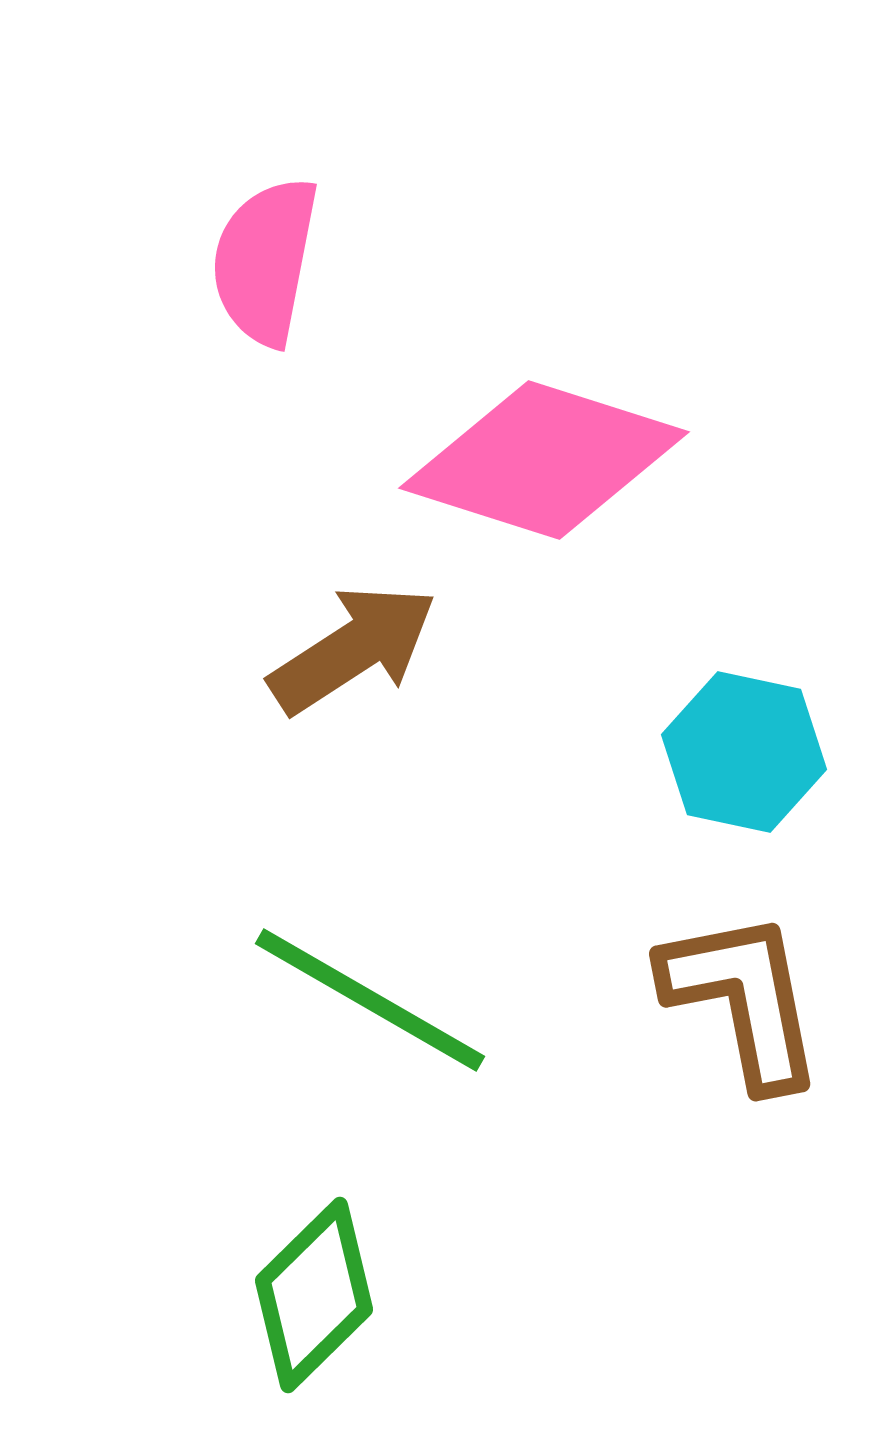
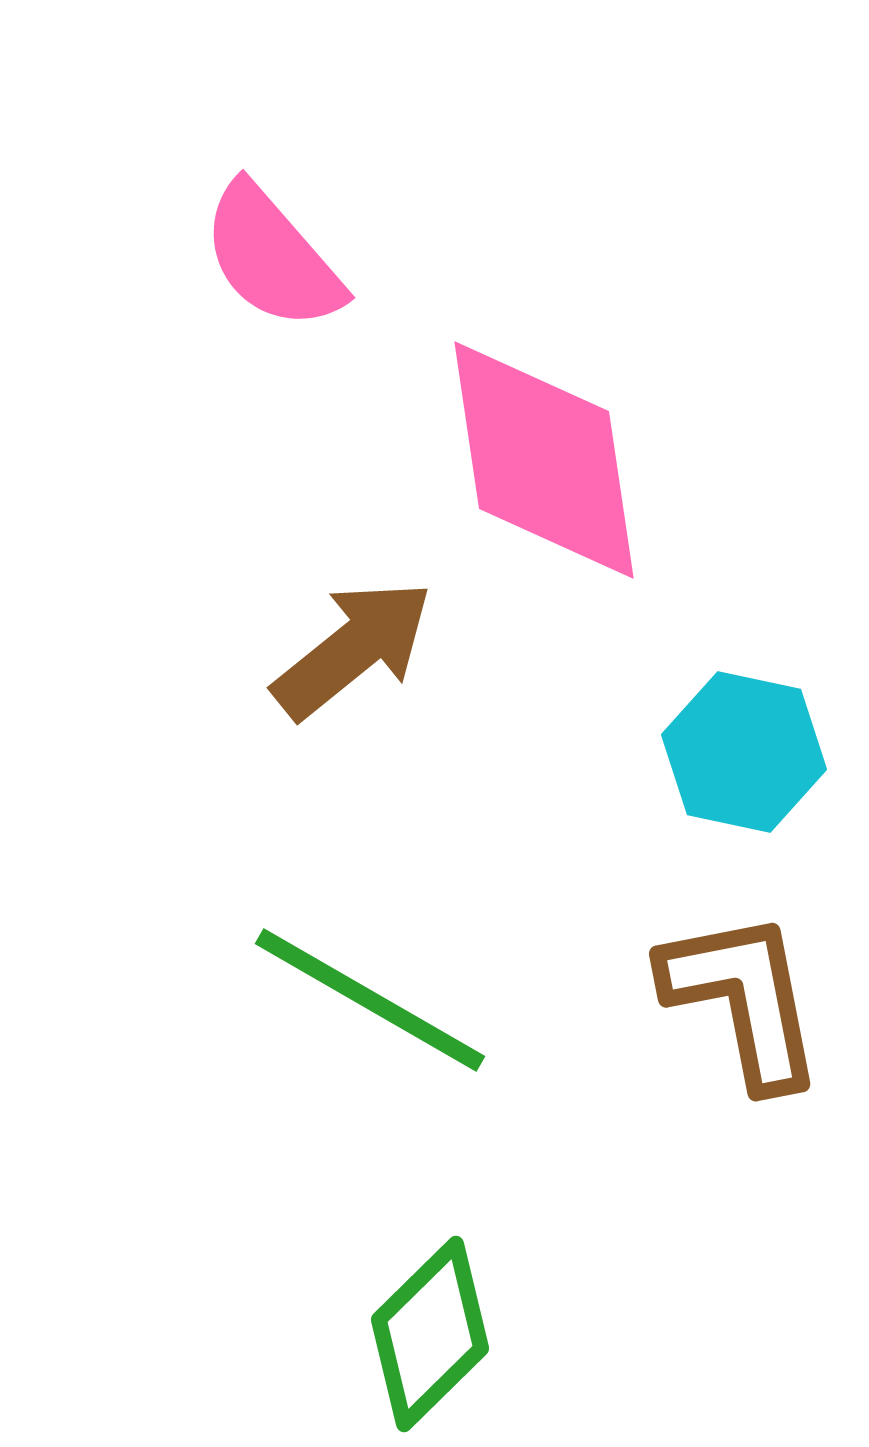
pink semicircle: moved 7 px right, 4 px up; rotated 52 degrees counterclockwise
pink diamond: rotated 64 degrees clockwise
brown arrow: rotated 6 degrees counterclockwise
green diamond: moved 116 px right, 39 px down
